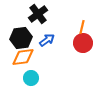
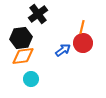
blue arrow: moved 16 px right, 10 px down
orange diamond: moved 1 px up
cyan circle: moved 1 px down
